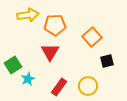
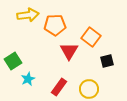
orange square: moved 1 px left; rotated 12 degrees counterclockwise
red triangle: moved 19 px right, 1 px up
green square: moved 4 px up
yellow circle: moved 1 px right, 3 px down
